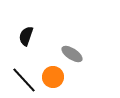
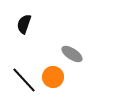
black semicircle: moved 2 px left, 12 px up
